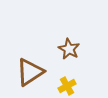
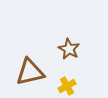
brown triangle: rotated 20 degrees clockwise
